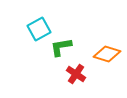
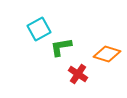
red cross: moved 2 px right
